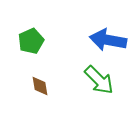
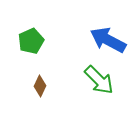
blue arrow: rotated 18 degrees clockwise
brown diamond: rotated 35 degrees clockwise
